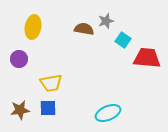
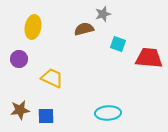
gray star: moved 3 px left, 7 px up
brown semicircle: rotated 24 degrees counterclockwise
cyan square: moved 5 px left, 4 px down; rotated 14 degrees counterclockwise
red trapezoid: moved 2 px right
yellow trapezoid: moved 1 px right, 5 px up; rotated 145 degrees counterclockwise
blue square: moved 2 px left, 8 px down
cyan ellipse: rotated 20 degrees clockwise
